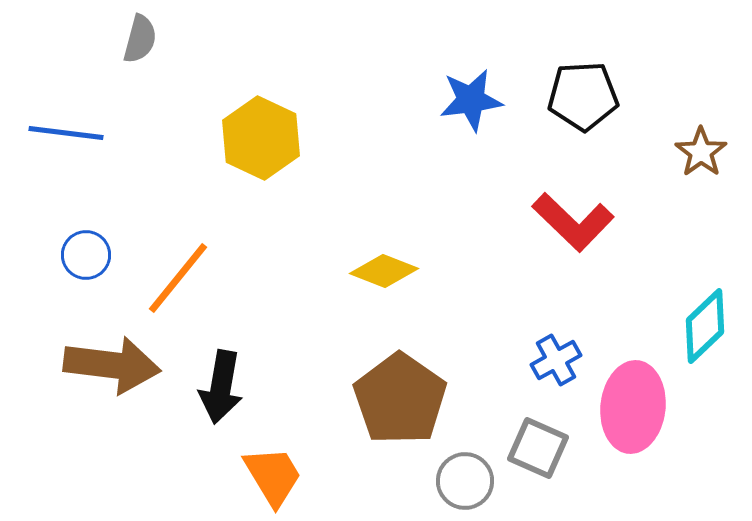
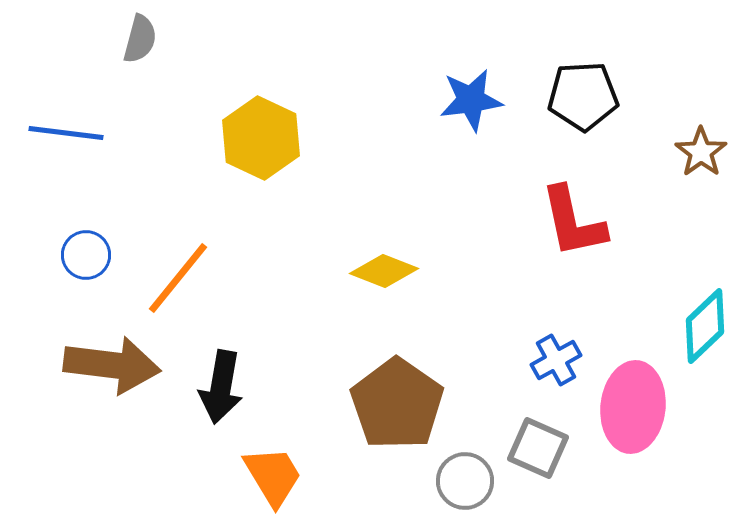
red L-shape: rotated 34 degrees clockwise
brown pentagon: moved 3 px left, 5 px down
